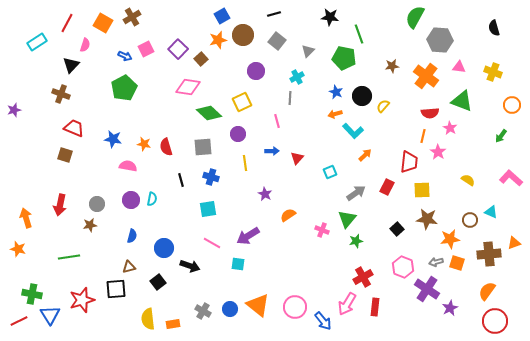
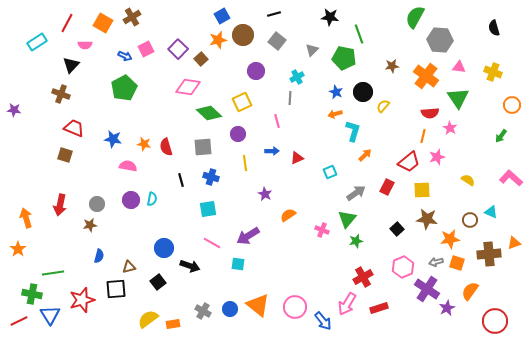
pink semicircle at (85, 45): rotated 72 degrees clockwise
gray triangle at (308, 51): moved 4 px right, 1 px up
black circle at (362, 96): moved 1 px right, 4 px up
green triangle at (462, 101): moved 4 px left, 3 px up; rotated 35 degrees clockwise
purple star at (14, 110): rotated 24 degrees clockwise
cyan L-shape at (353, 131): rotated 120 degrees counterclockwise
pink star at (438, 152): moved 1 px left, 5 px down; rotated 21 degrees clockwise
red triangle at (297, 158): rotated 24 degrees clockwise
red trapezoid at (409, 162): rotated 45 degrees clockwise
blue semicircle at (132, 236): moved 33 px left, 20 px down
orange star at (18, 249): rotated 21 degrees clockwise
green line at (69, 257): moved 16 px left, 16 px down
pink hexagon at (403, 267): rotated 15 degrees clockwise
orange semicircle at (487, 291): moved 17 px left
red rectangle at (375, 307): moved 4 px right, 1 px down; rotated 66 degrees clockwise
purple star at (450, 308): moved 3 px left
yellow semicircle at (148, 319): rotated 60 degrees clockwise
